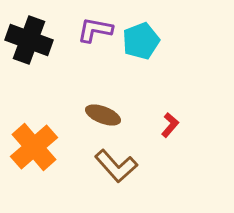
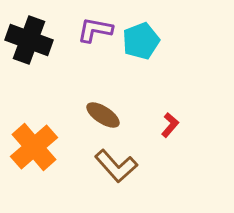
brown ellipse: rotated 12 degrees clockwise
